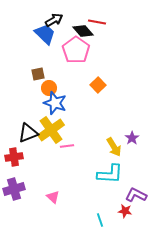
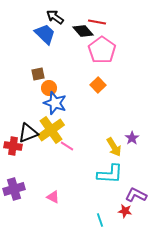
black arrow: moved 1 px right, 3 px up; rotated 114 degrees counterclockwise
pink pentagon: moved 26 px right
pink line: rotated 40 degrees clockwise
red cross: moved 1 px left, 11 px up; rotated 18 degrees clockwise
pink triangle: rotated 16 degrees counterclockwise
